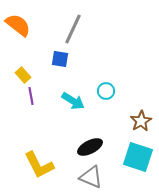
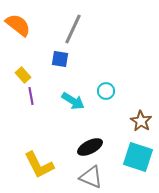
brown star: rotated 10 degrees counterclockwise
